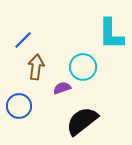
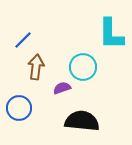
blue circle: moved 2 px down
black semicircle: rotated 44 degrees clockwise
